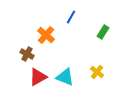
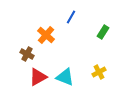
yellow cross: moved 2 px right; rotated 24 degrees clockwise
